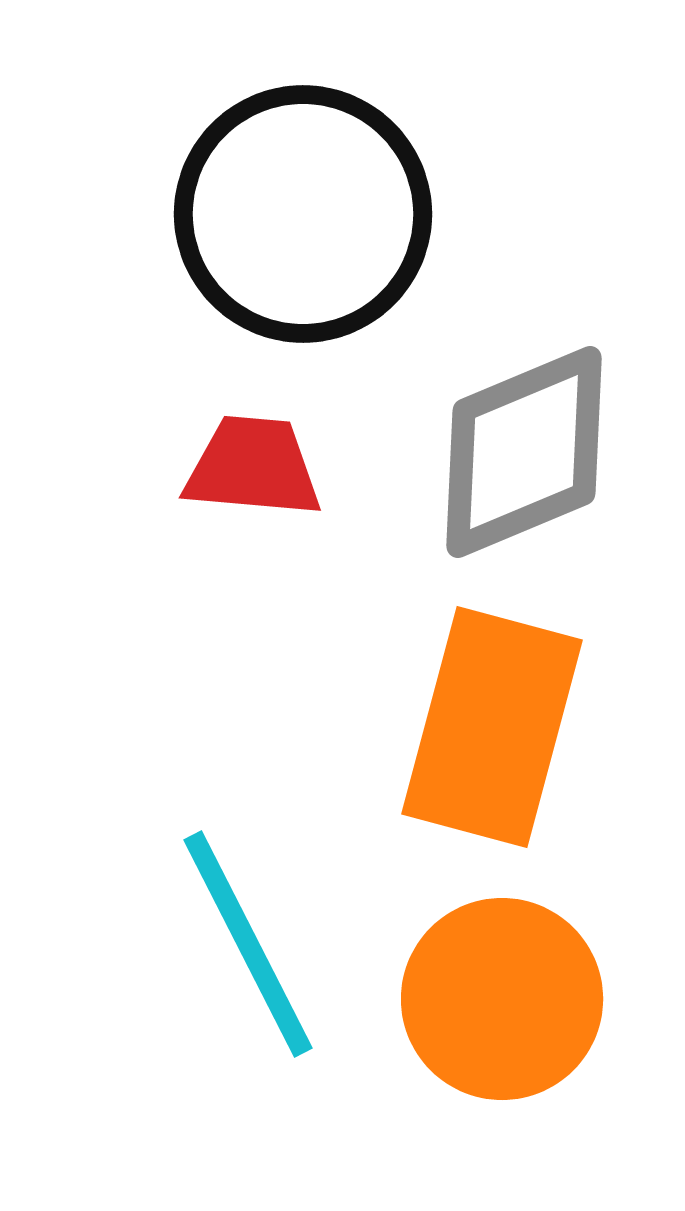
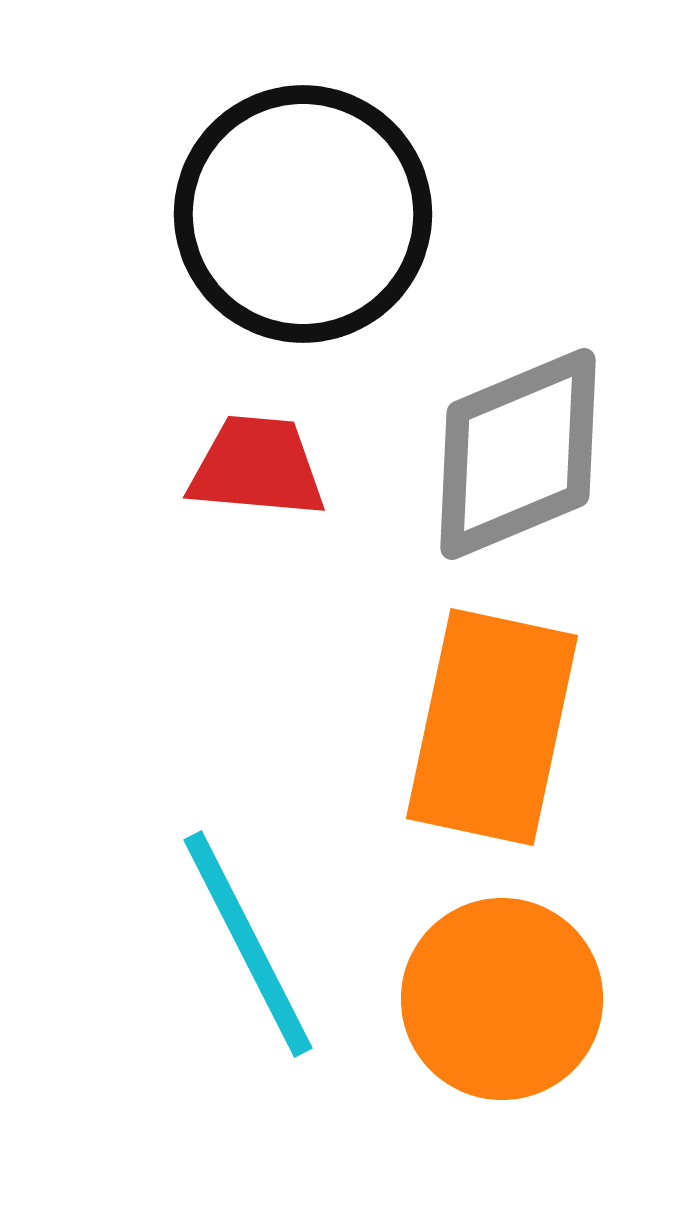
gray diamond: moved 6 px left, 2 px down
red trapezoid: moved 4 px right
orange rectangle: rotated 3 degrees counterclockwise
